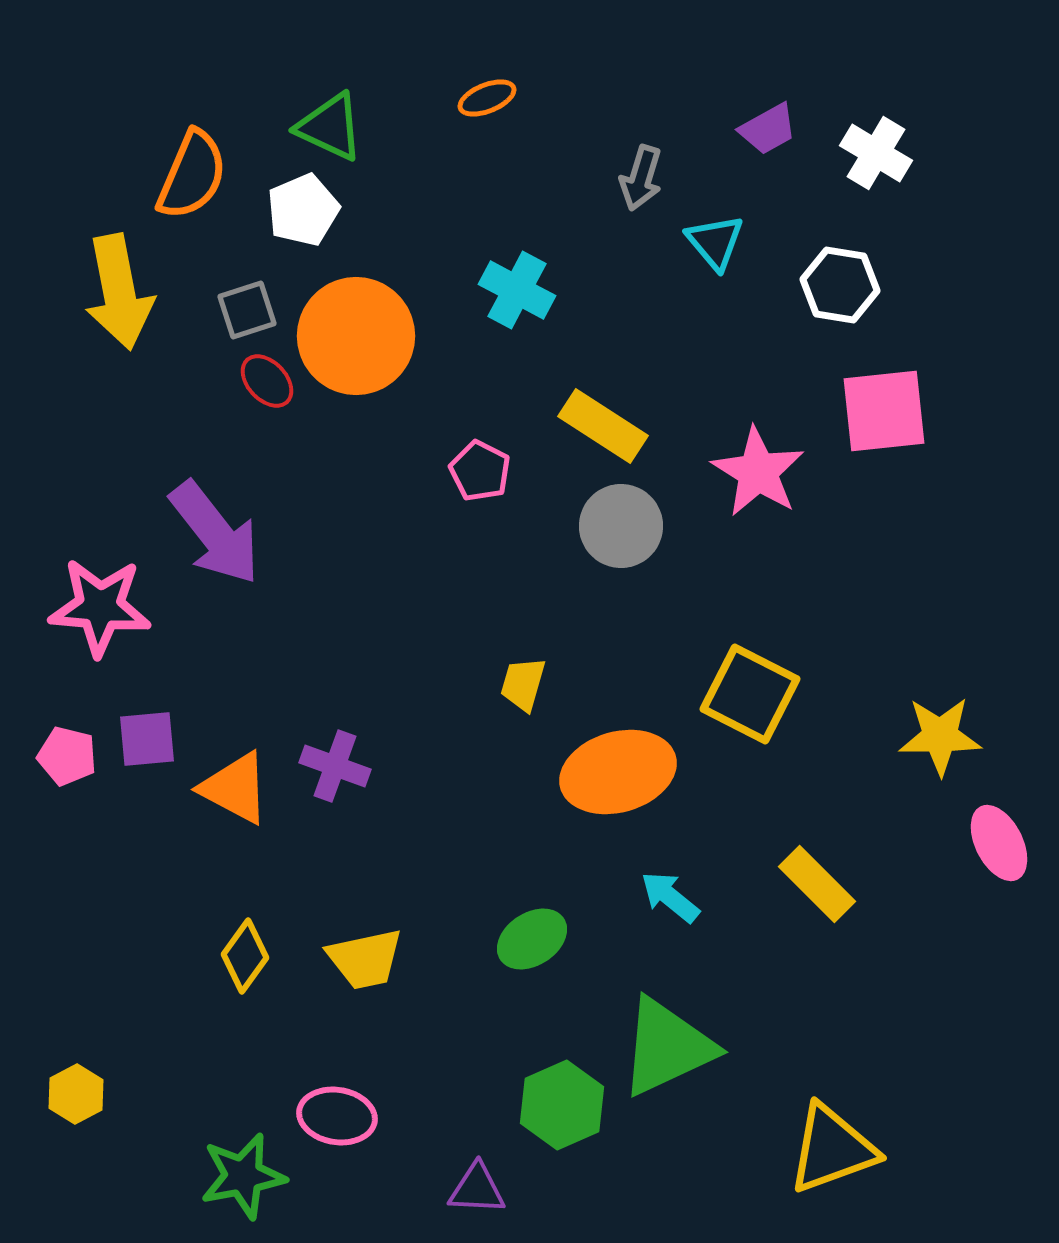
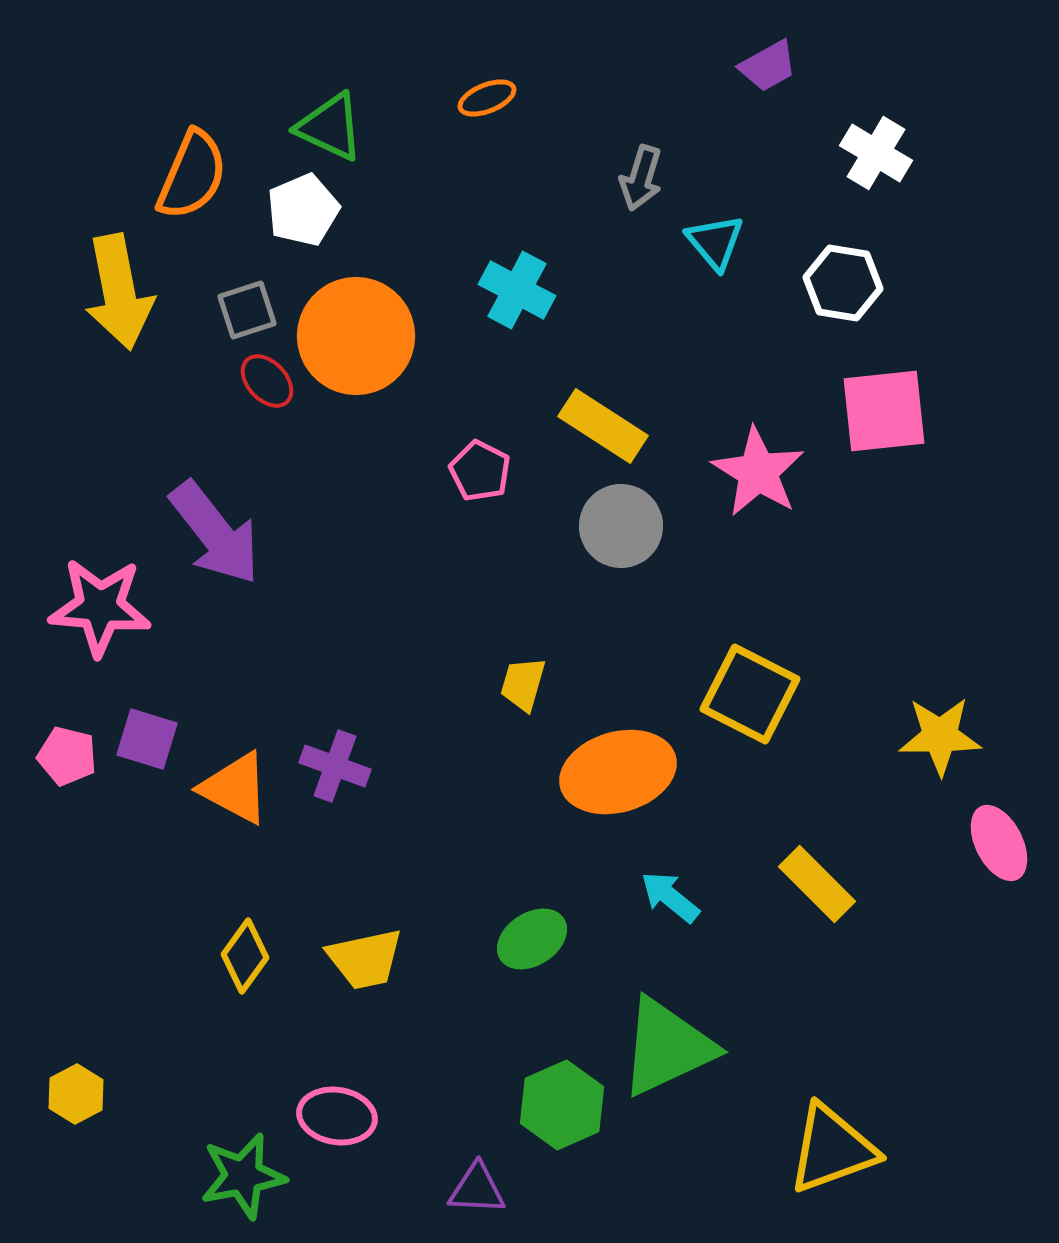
purple trapezoid at (768, 129): moved 63 px up
white hexagon at (840, 285): moved 3 px right, 2 px up
purple square at (147, 739): rotated 22 degrees clockwise
